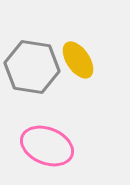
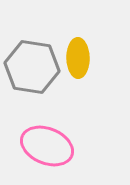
yellow ellipse: moved 2 px up; rotated 33 degrees clockwise
